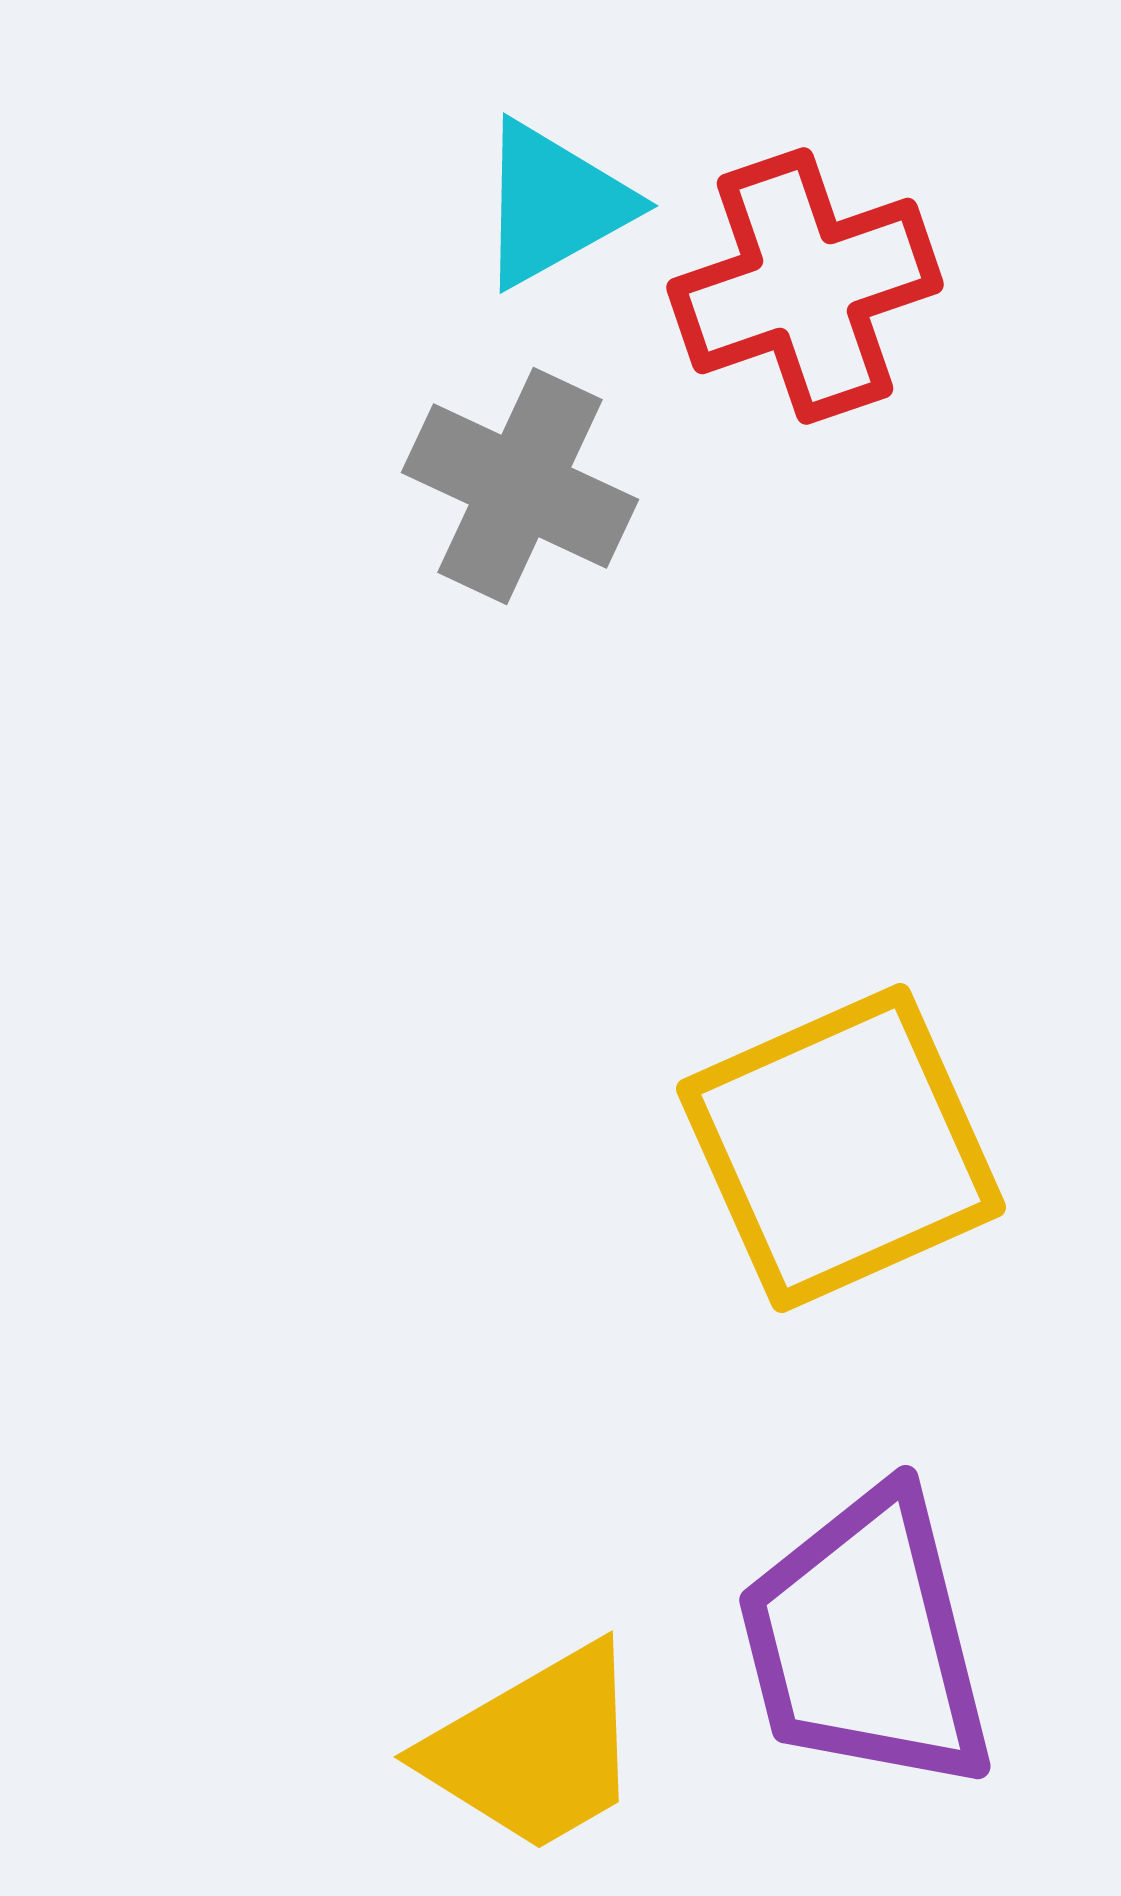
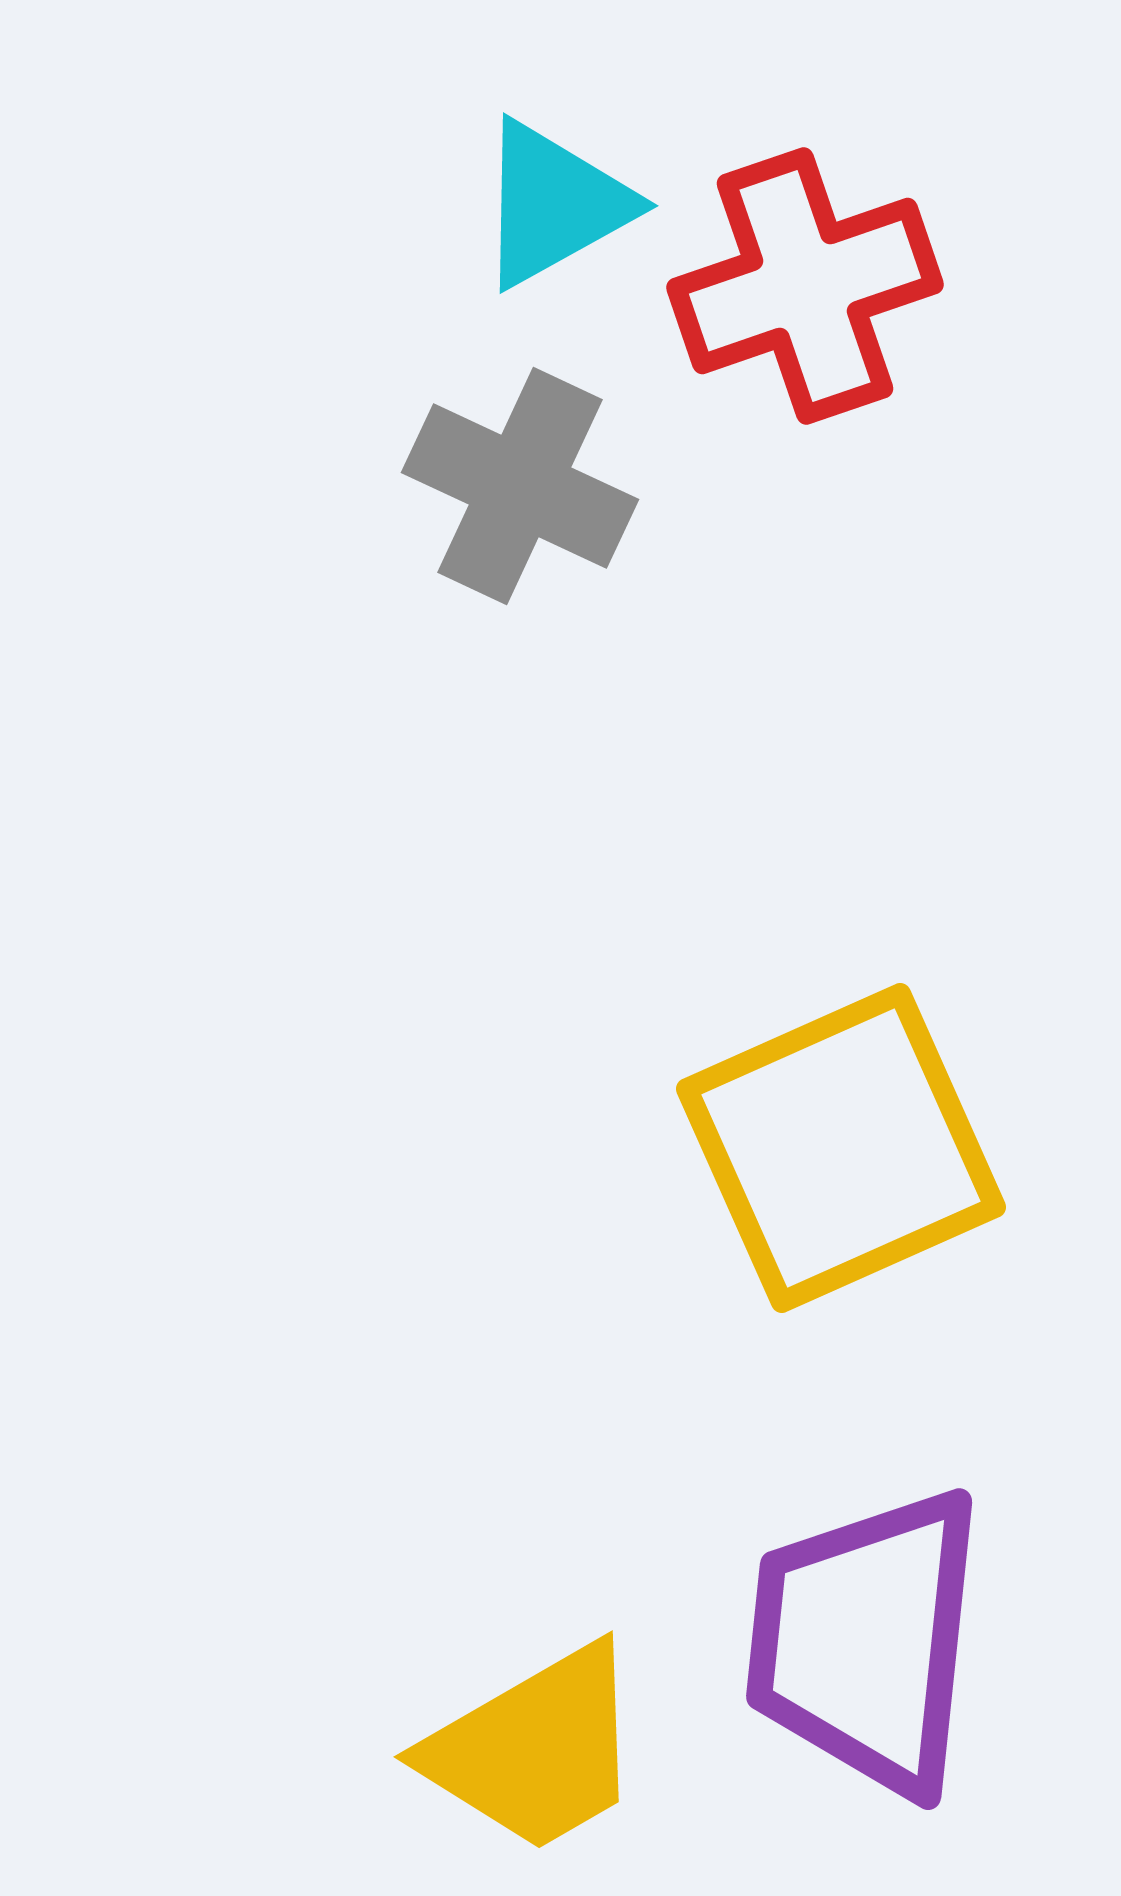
purple trapezoid: rotated 20 degrees clockwise
